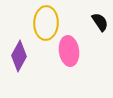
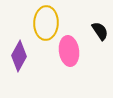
black semicircle: moved 9 px down
